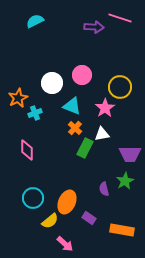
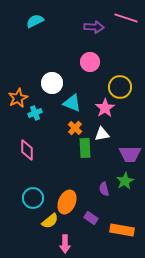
pink line: moved 6 px right
pink circle: moved 8 px right, 13 px up
cyan triangle: moved 3 px up
green rectangle: rotated 30 degrees counterclockwise
purple rectangle: moved 2 px right
pink arrow: rotated 48 degrees clockwise
